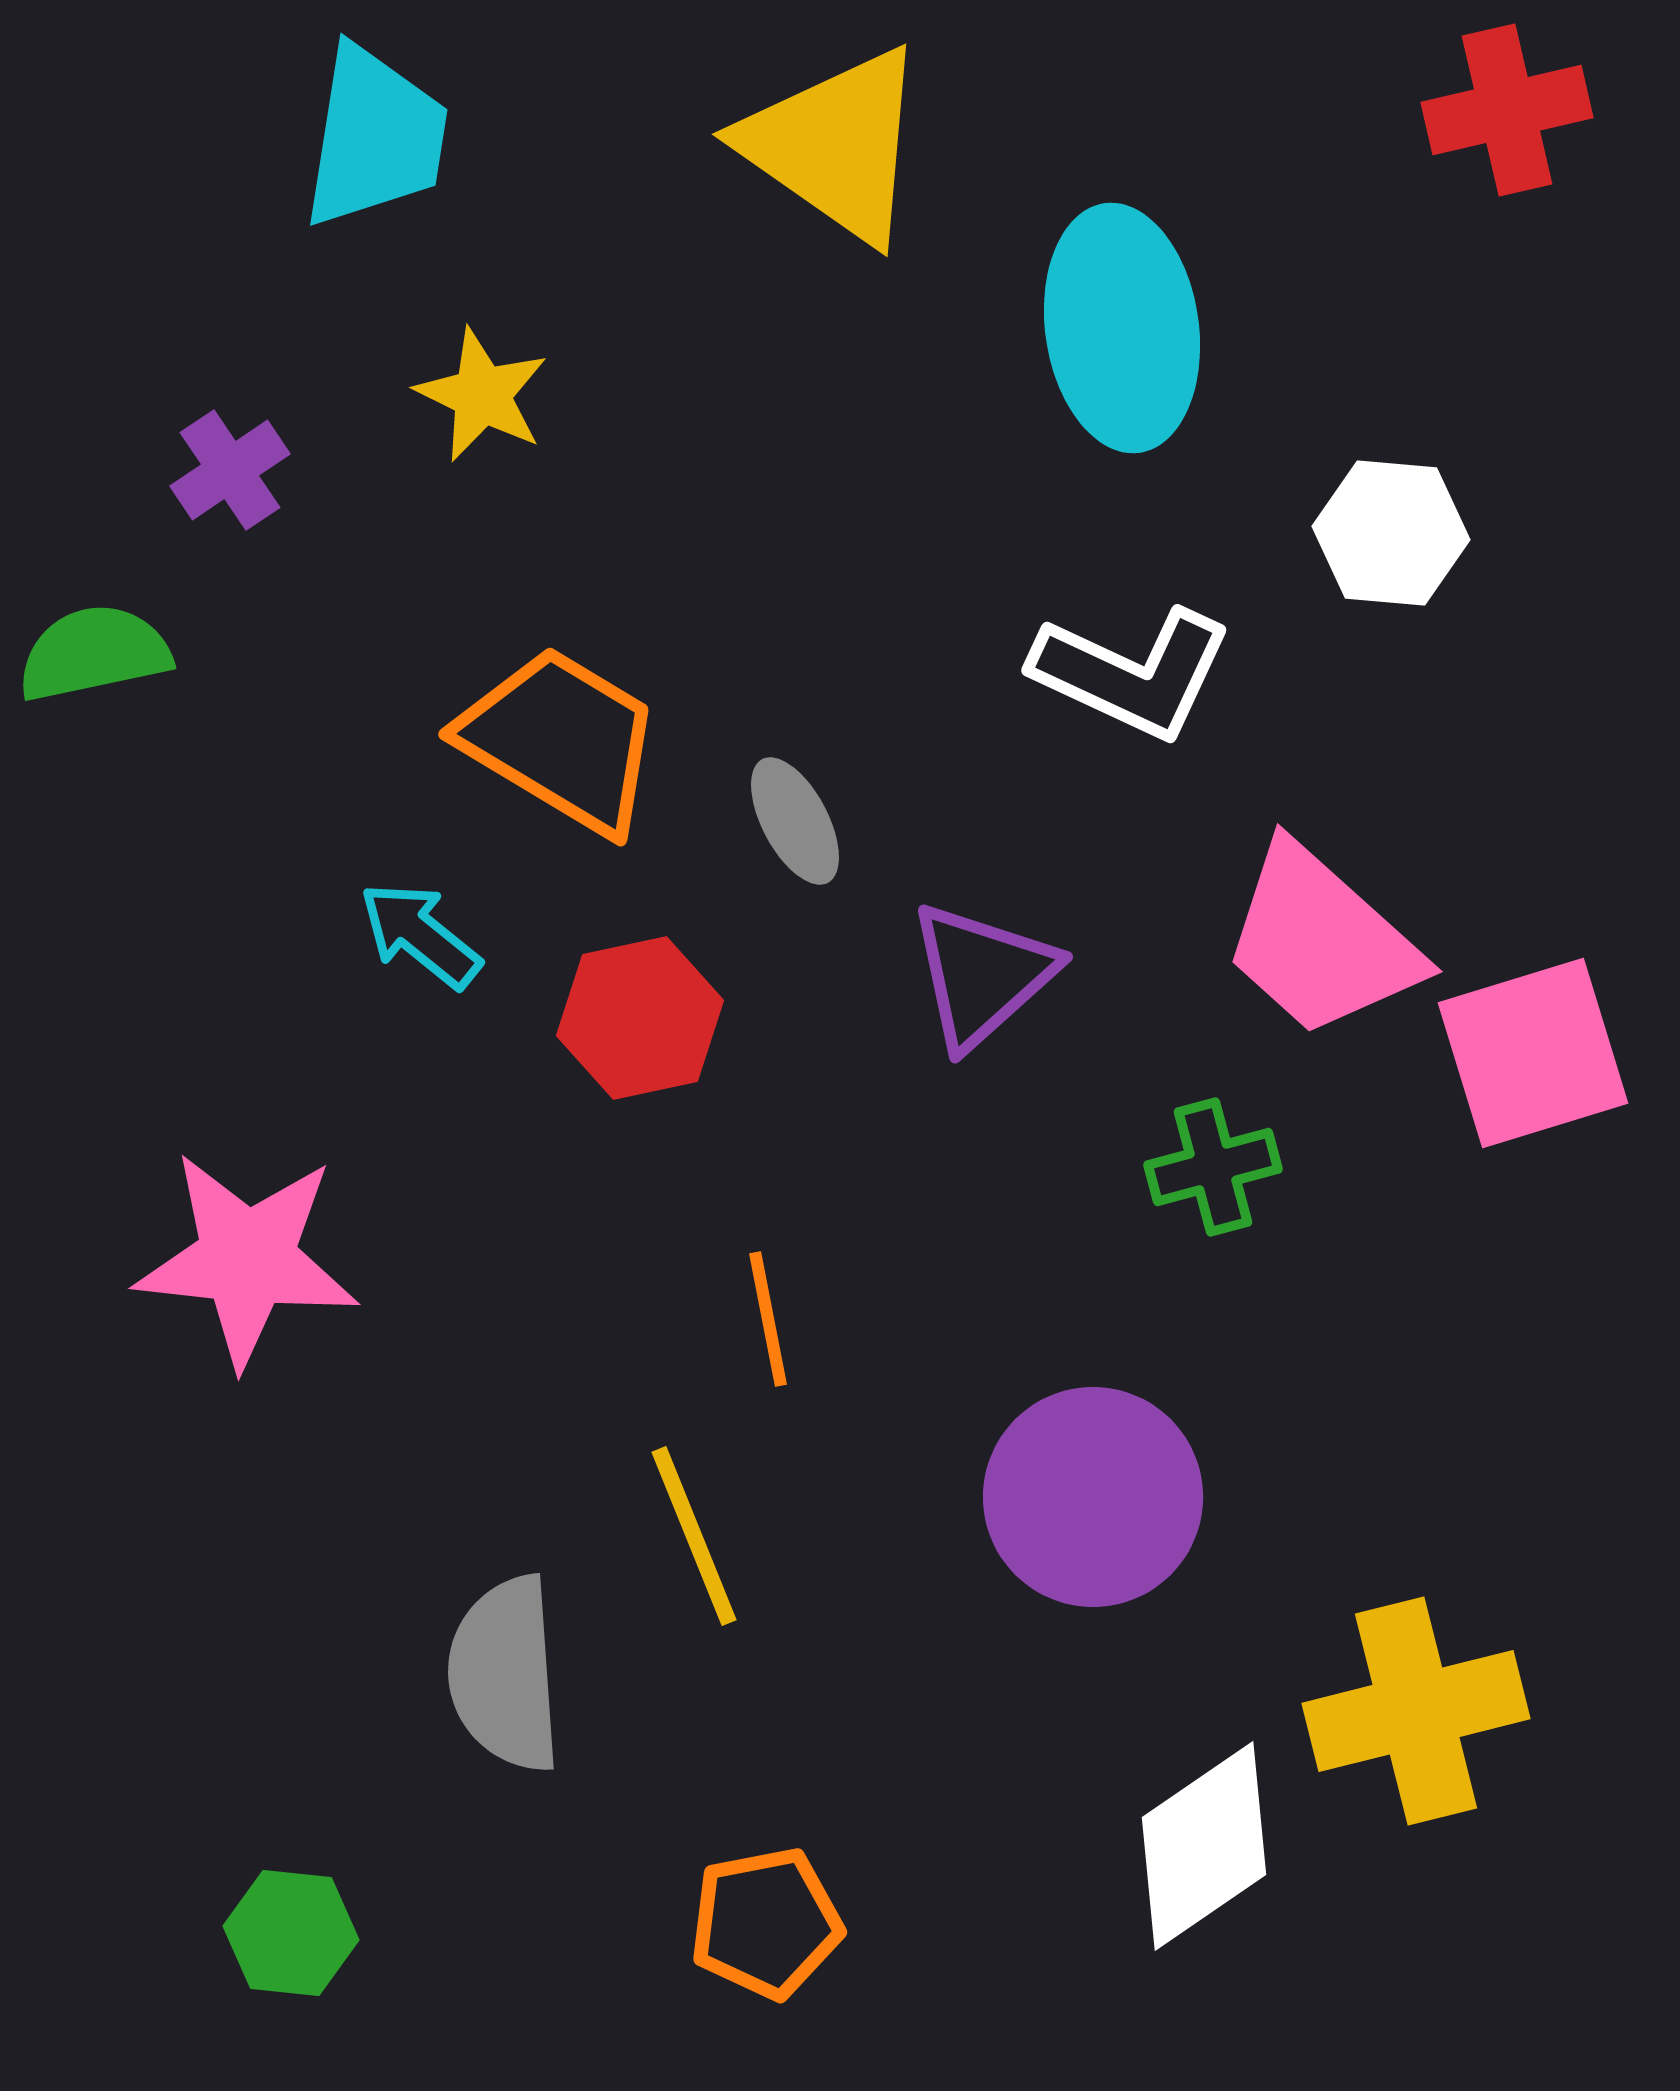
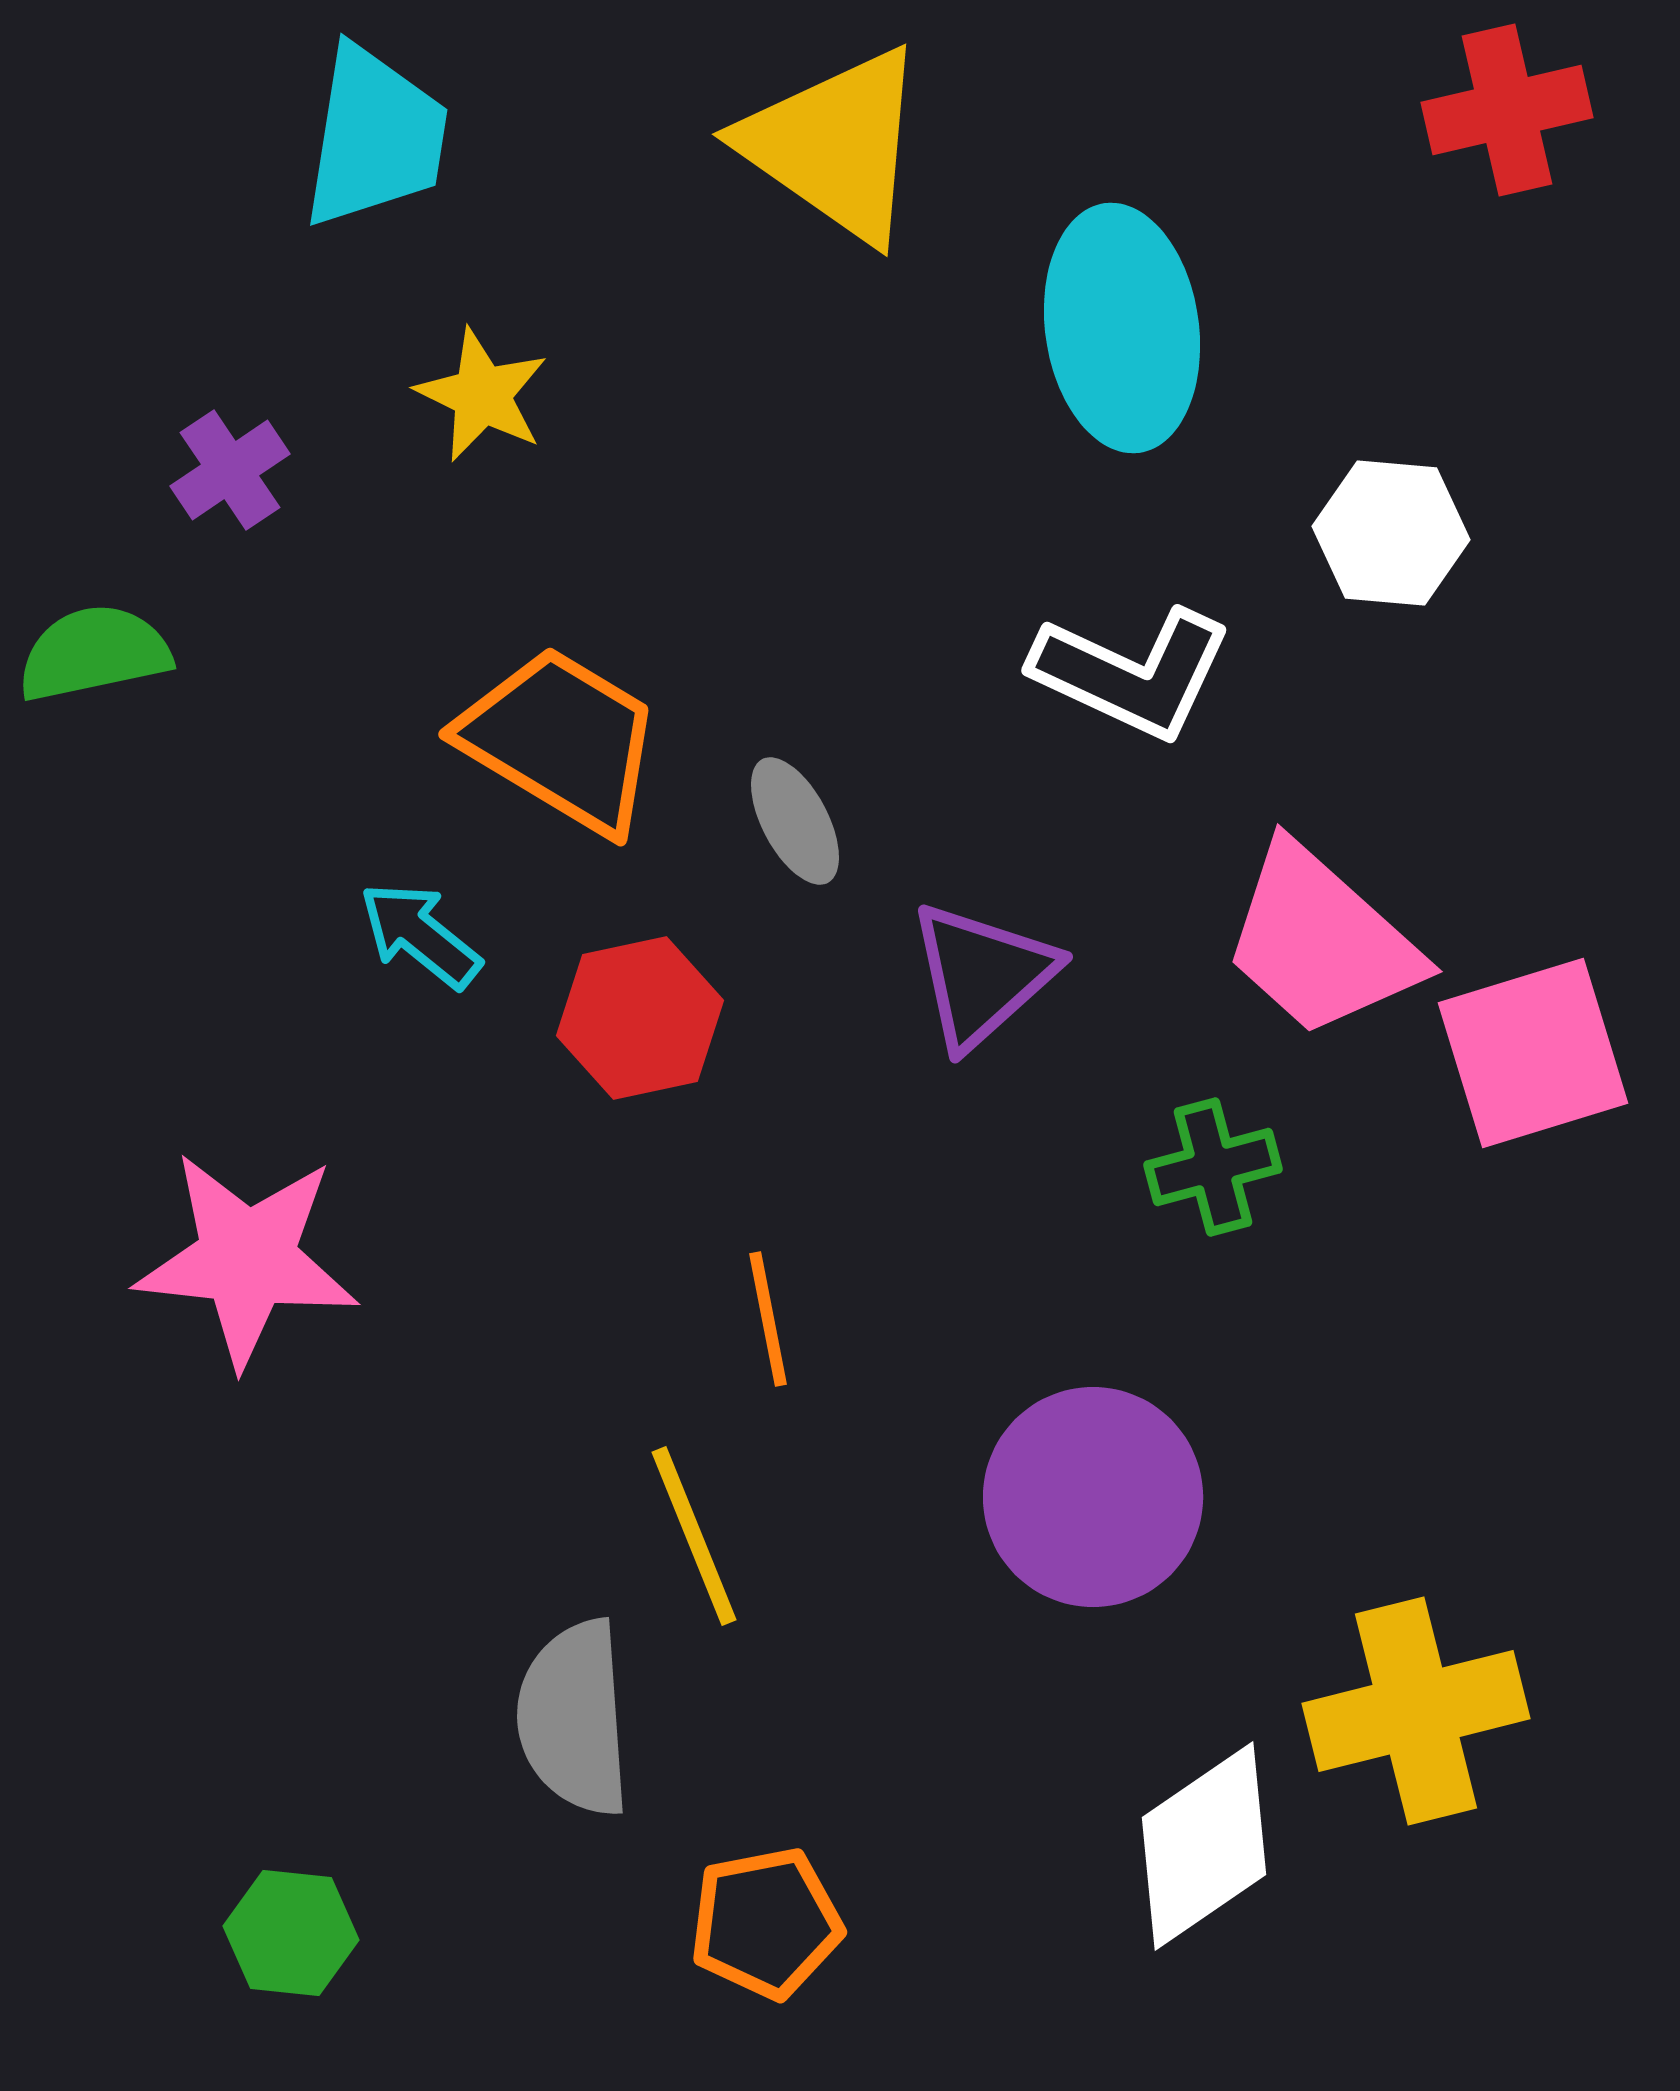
gray semicircle: moved 69 px right, 44 px down
